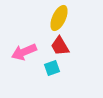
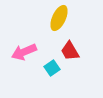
red trapezoid: moved 10 px right, 5 px down
cyan square: rotated 14 degrees counterclockwise
